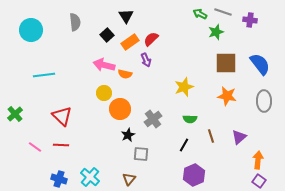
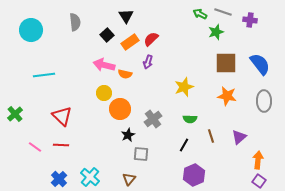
purple arrow: moved 2 px right, 2 px down; rotated 40 degrees clockwise
blue cross: rotated 28 degrees clockwise
